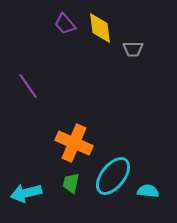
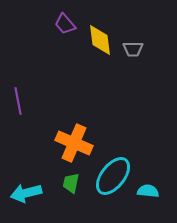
yellow diamond: moved 12 px down
purple line: moved 10 px left, 15 px down; rotated 24 degrees clockwise
